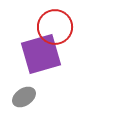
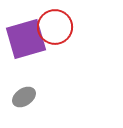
purple square: moved 15 px left, 15 px up
